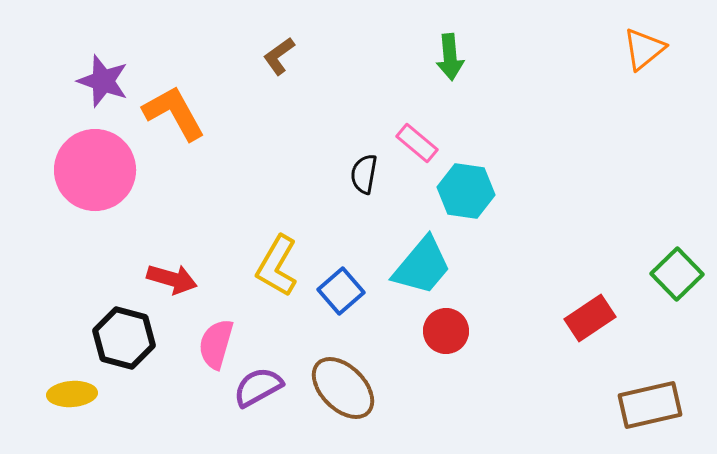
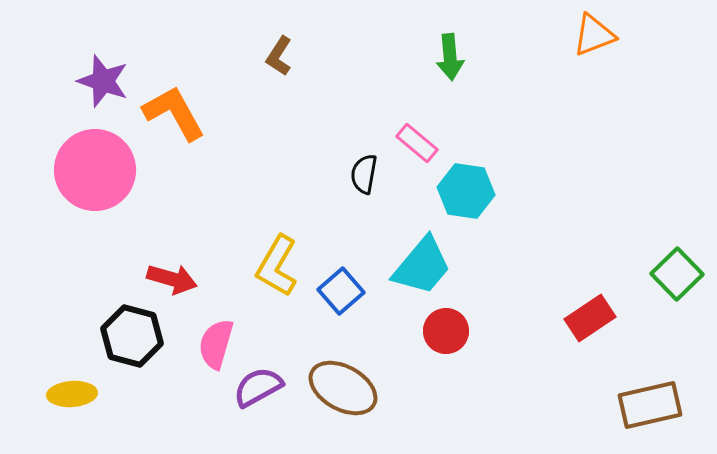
orange triangle: moved 50 px left, 14 px up; rotated 18 degrees clockwise
brown L-shape: rotated 21 degrees counterclockwise
black hexagon: moved 8 px right, 2 px up
brown ellipse: rotated 16 degrees counterclockwise
